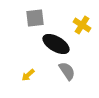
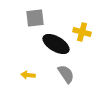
yellow cross: moved 7 px down; rotated 18 degrees counterclockwise
gray semicircle: moved 1 px left, 3 px down
yellow arrow: rotated 48 degrees clockwise
